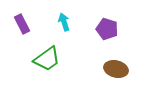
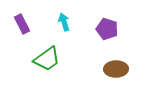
brown ellipse: rotated 15 degrees counterclockwise
